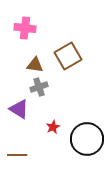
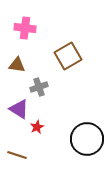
brown triangle: moved 18 px left
red star: moved 16 px left
brown line: rotated 18 degrees clockwise
